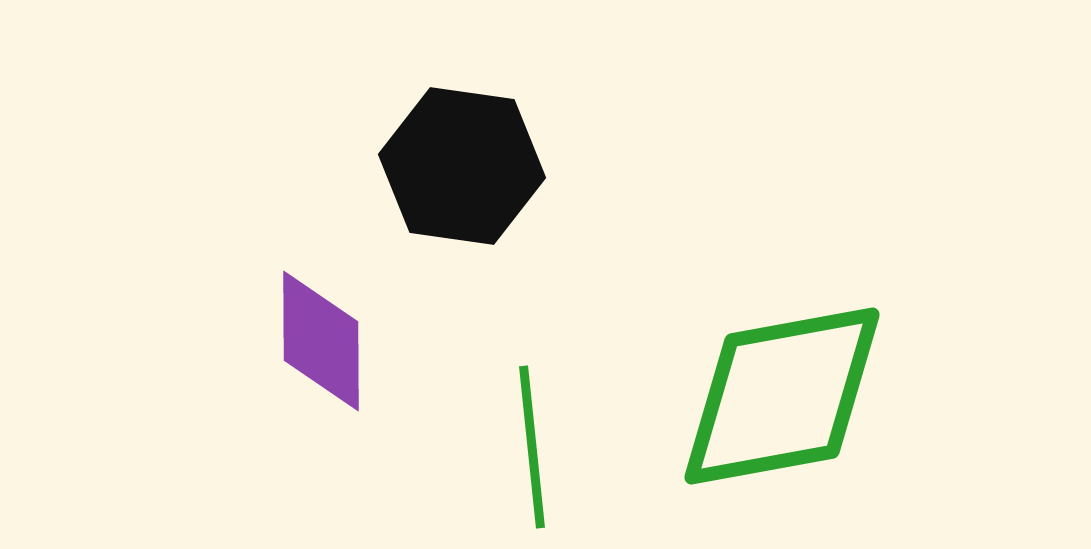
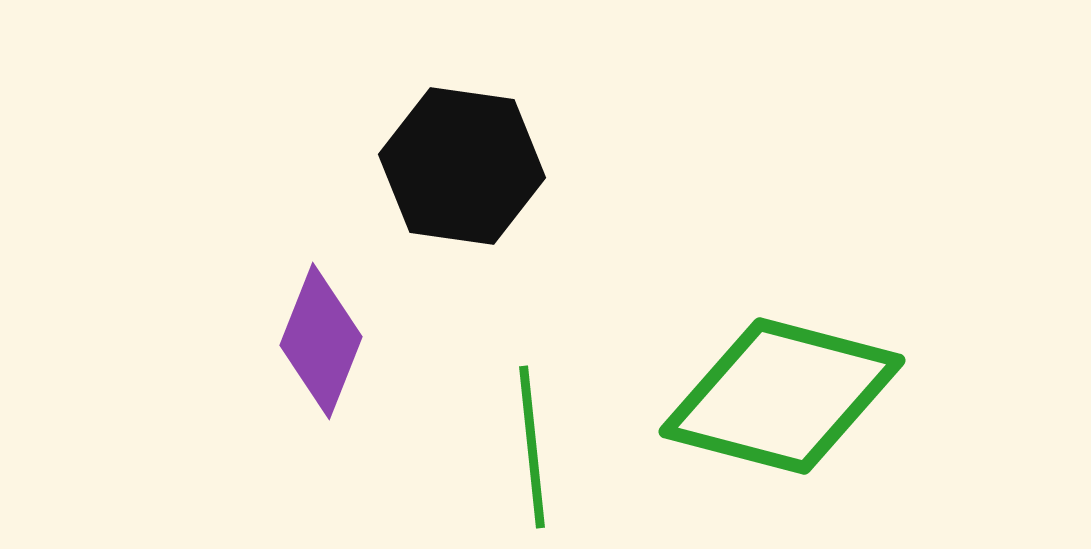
purple diamond: rotated 22 degrees clockwise
green diamond: rotated 25 degrees clockwise
